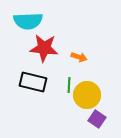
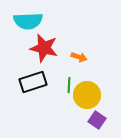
red star: rotated 8 degrees clockwise
black rectangle: rotated 32 degrees counterclockwise
purple square: moved 1 px down
